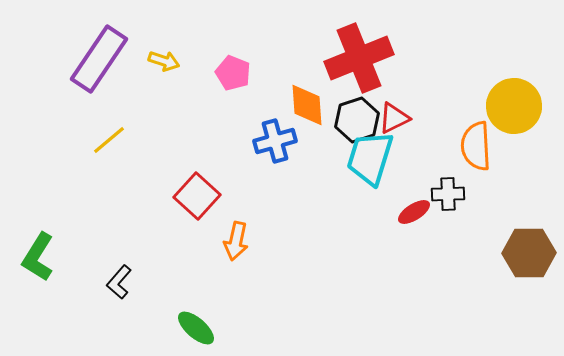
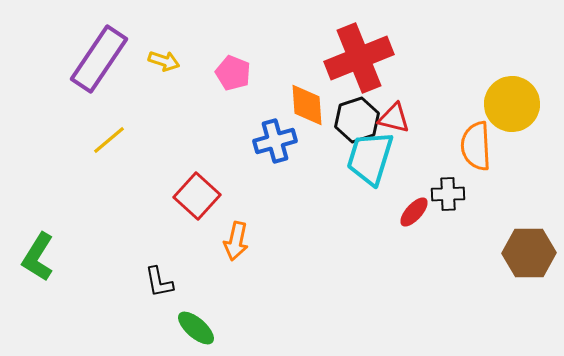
yellow circle: moved 2 px left, 2 px up
red triangle: rotated 40 degrees clockwise
red ellipse: rotated 16 degrees counterclockwise
black L-shape: moved 40 px right; rotated 52 degrees counterclockwise
